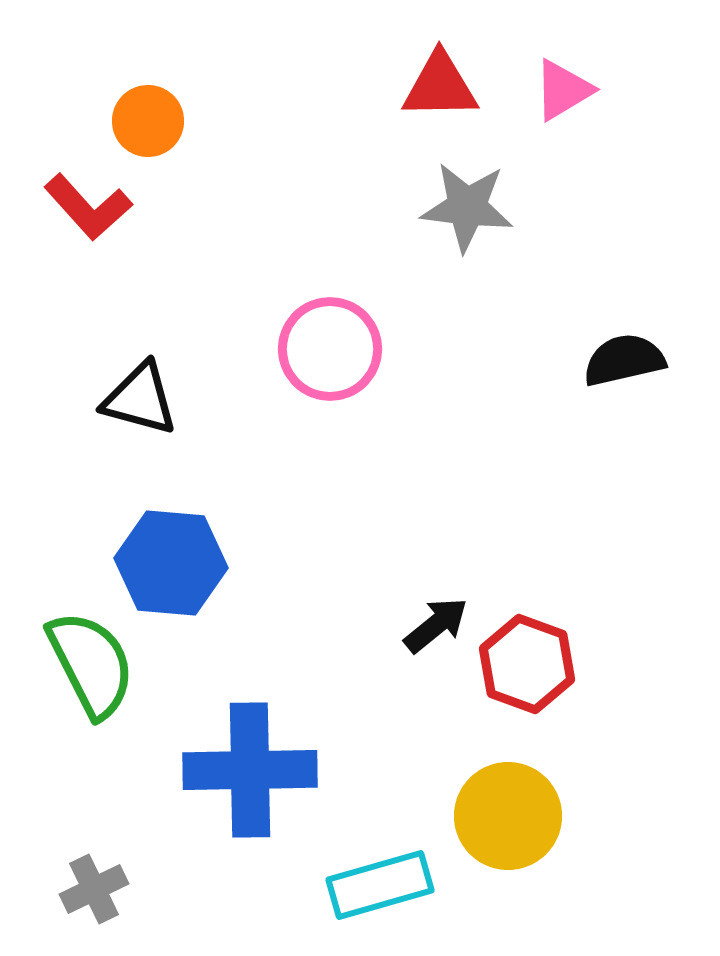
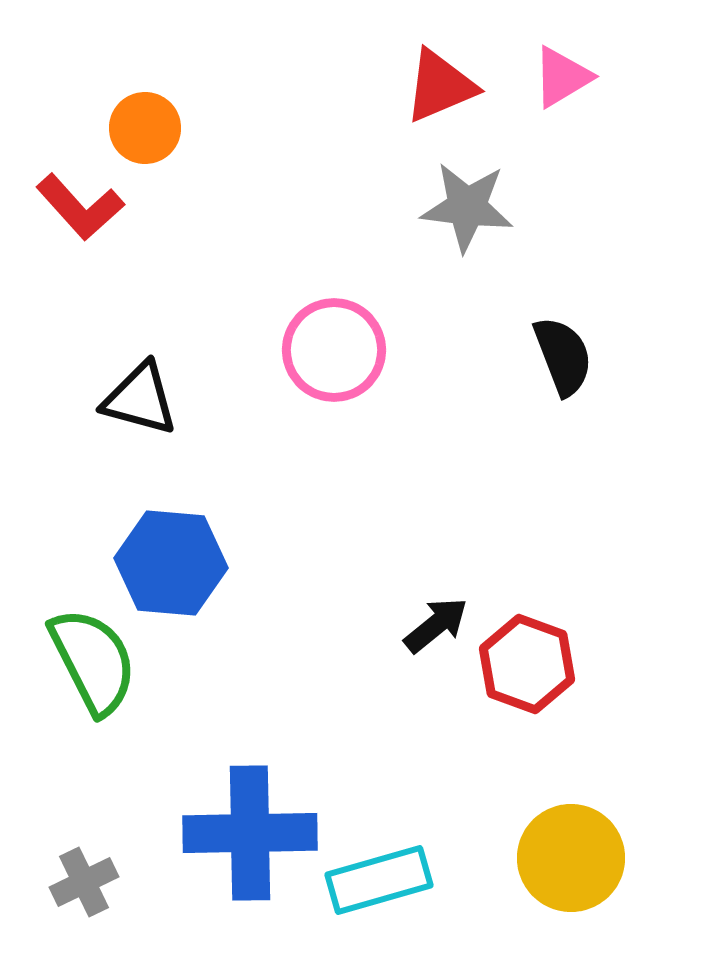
red triangle: rotated 22 degrees counterclockwise
pink triangle: moved 1 px left, 13 px up
orange circle: moved 3 px left, 7 px down
red L-shape: moved 8 px left
pink circle: moved 4 px right, 1 px down
black semicircle: moved 61 px left, 4 px up; rotated 82 degrees clockwise
green semicircle: moved 2 px right, 3 px up
blue cross: moved 63 px down
yellow circle: moved 63 px right, 42 px down
cyan rectangle: moved 1 px left, 5 px up
gray cross: moved 10 px left, 7 px up
